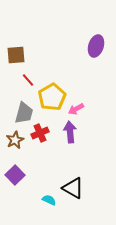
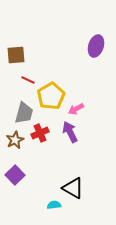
red line: rotated 24 degrees counterclockwise
yellow pentagon: moved 1 px left, 1 px up
purple arrow: rotated 20 degrees counterclockwise
cyan semicircle: moved 5 px right, 5 px down; rotated 32 degrees counterclockwise
